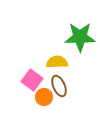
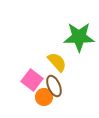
green star: moved 1 px left
yellow semicircle: rotated 50 degrees clockwise
brown ellipse: moved 5 px left
